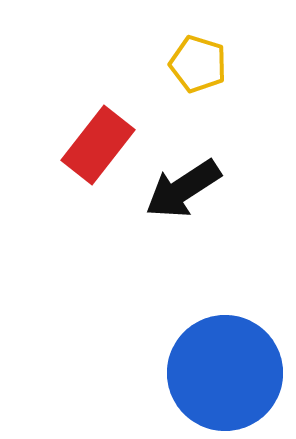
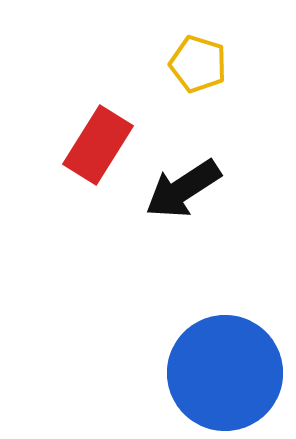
red rectangle: rotated 6 degrees counterclockwise
